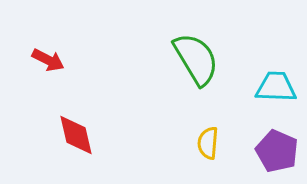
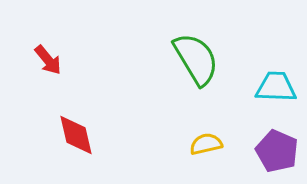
red arrow: rotated 24 degrees clockwise
yellow semicircle: moved 2 px left, 1 px down; rotated 72 degrees clockwise
